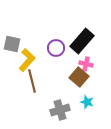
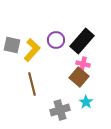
gray square: moved 1 px down
purple circle: moved 8 px up
yellow L-shape: moved 5 px right, 10 px up
pink cross: moved 3 px left
brown line: moved 3 px down
cyan star: moved 1 px left; rotated 16 degrees clockwise
